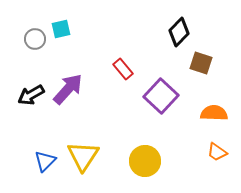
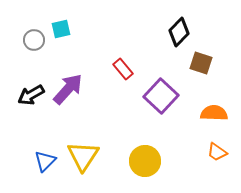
gray circle: moved 1 px left, 1 px down
